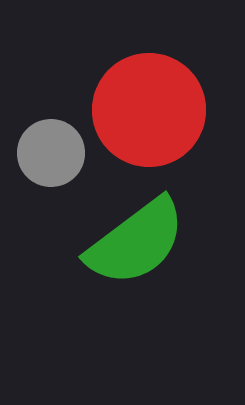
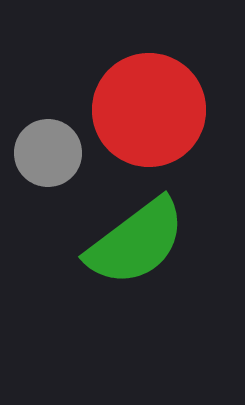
gray circle: moved 3 px left
